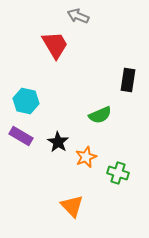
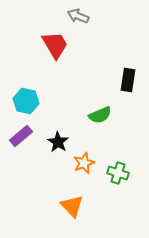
purple rectangle: rotated 70 degrees counterclockwise
orange star: moved 2 px left, 6 px down
